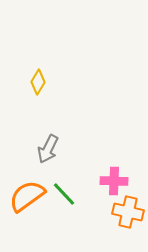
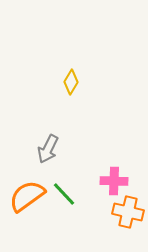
yellow diamond: moved 33 px right
